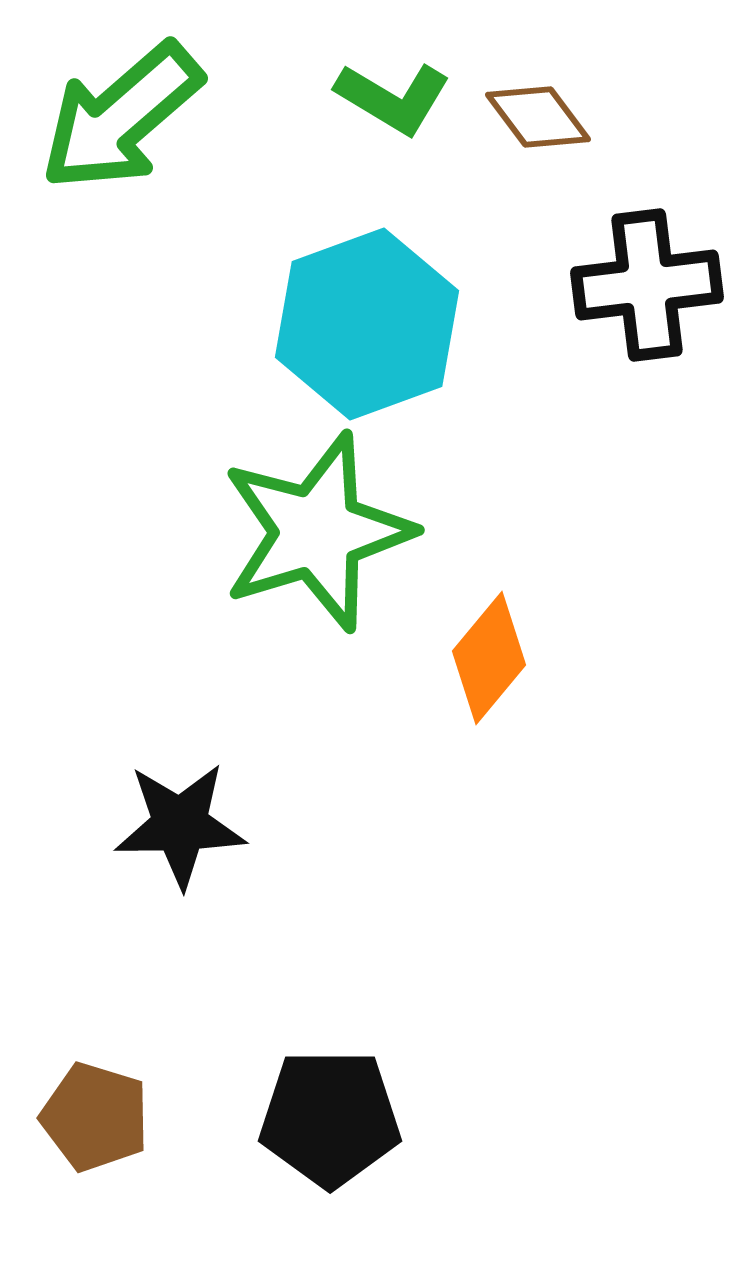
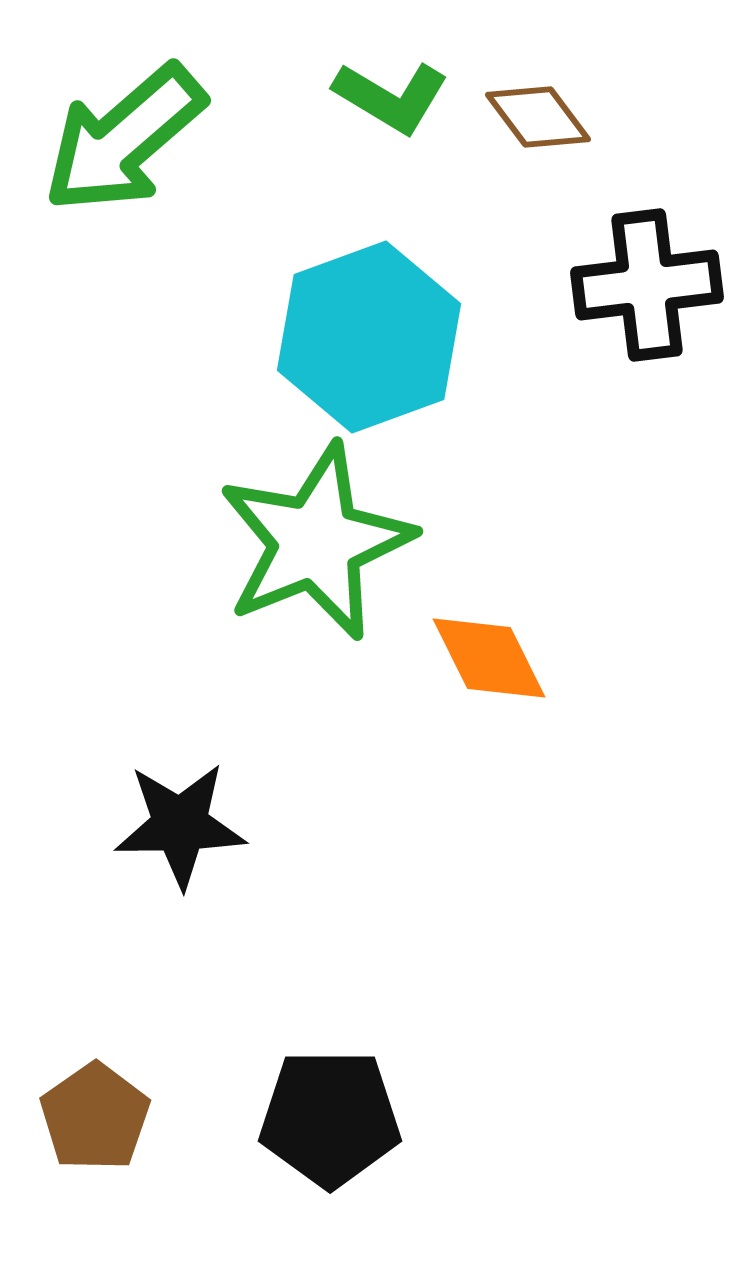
green L-shape: moved 2 px left, 1 px up
green arrow: moved 3 px right, 22 px down
cyan hexagon: moved 2 px right, 13 px down
green star: moved 1 px left, 10 px down; rotated 5 degrees counterclockwise
orange diamond: rotated 66 degrees counterclockwise
brown pentagon: rotated 20 degrees clockwise
